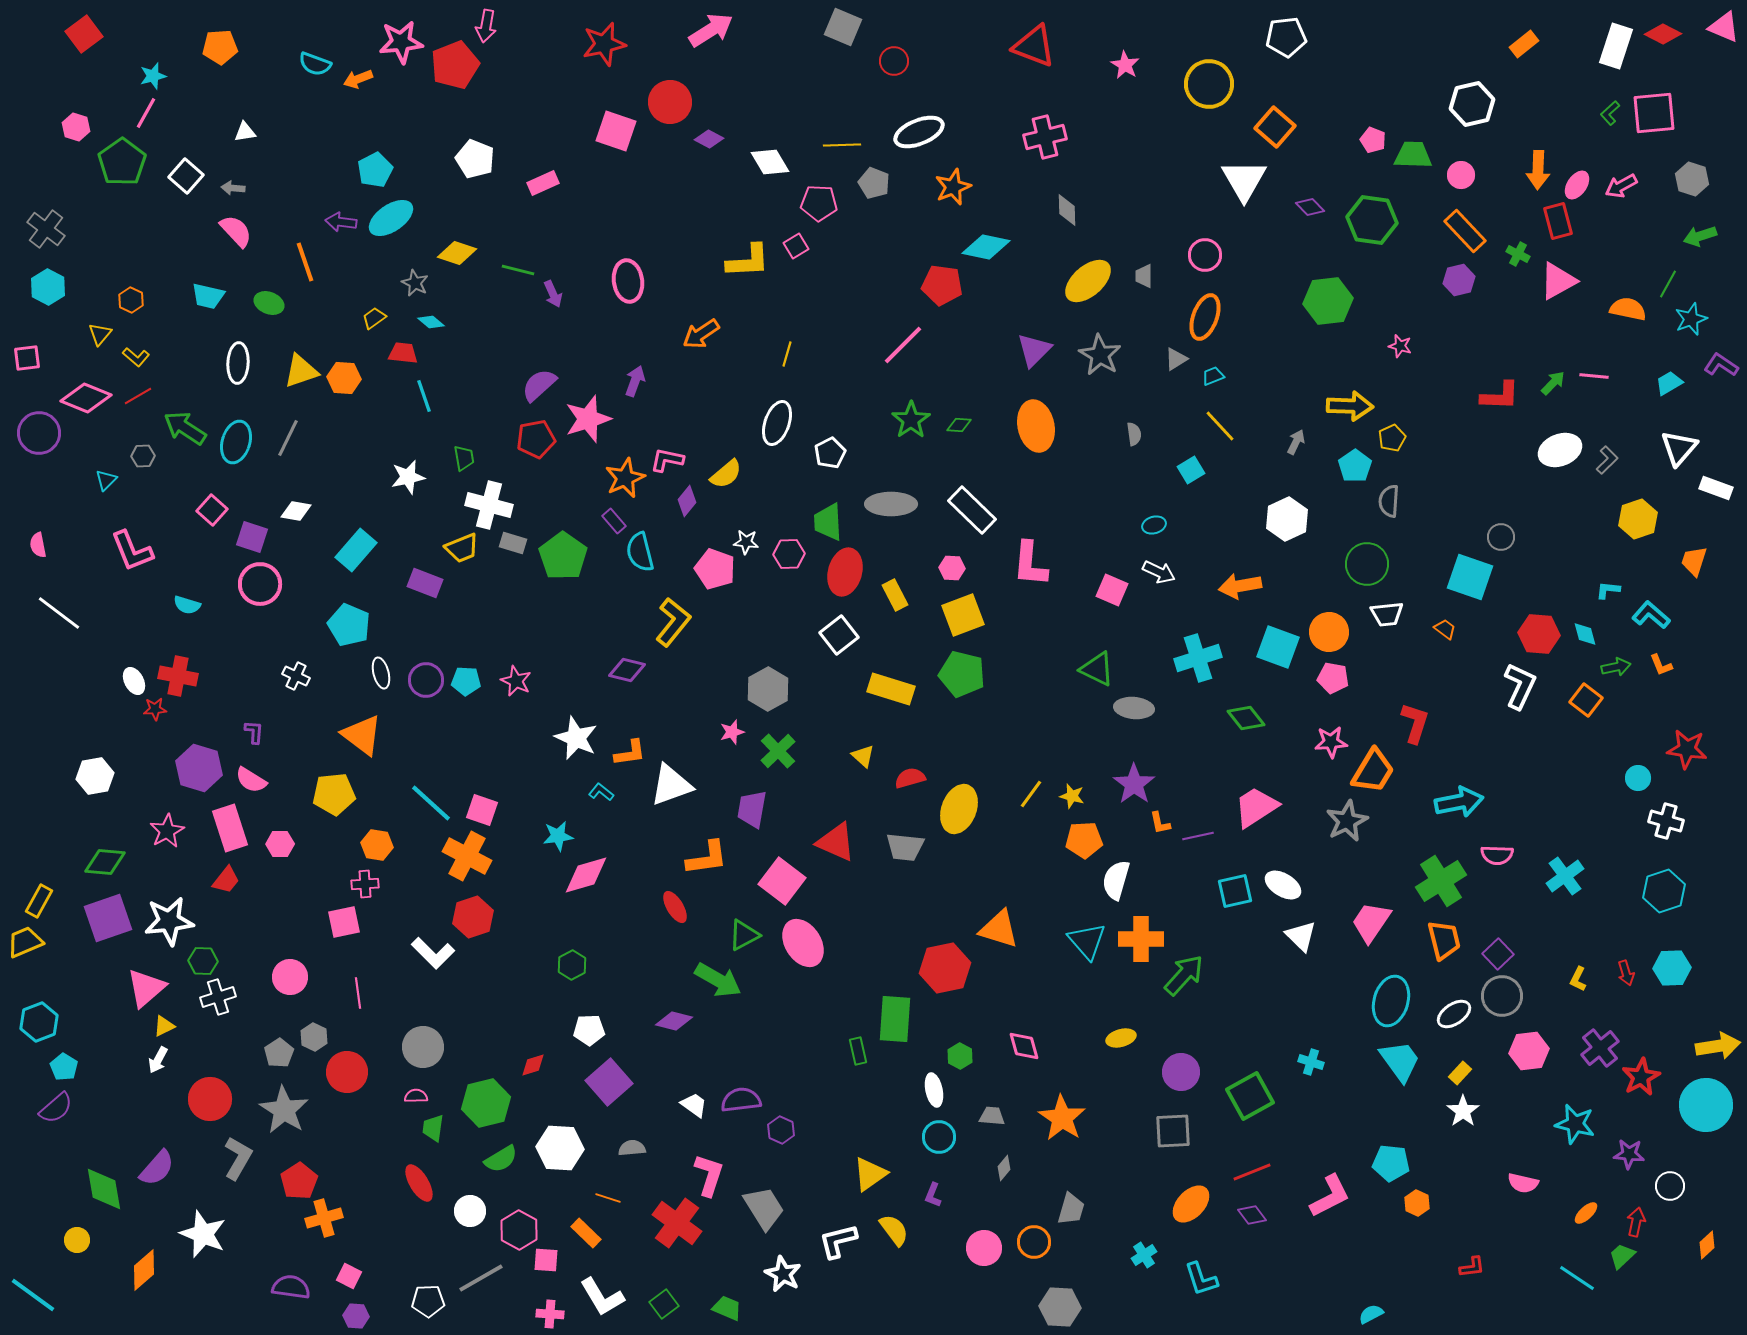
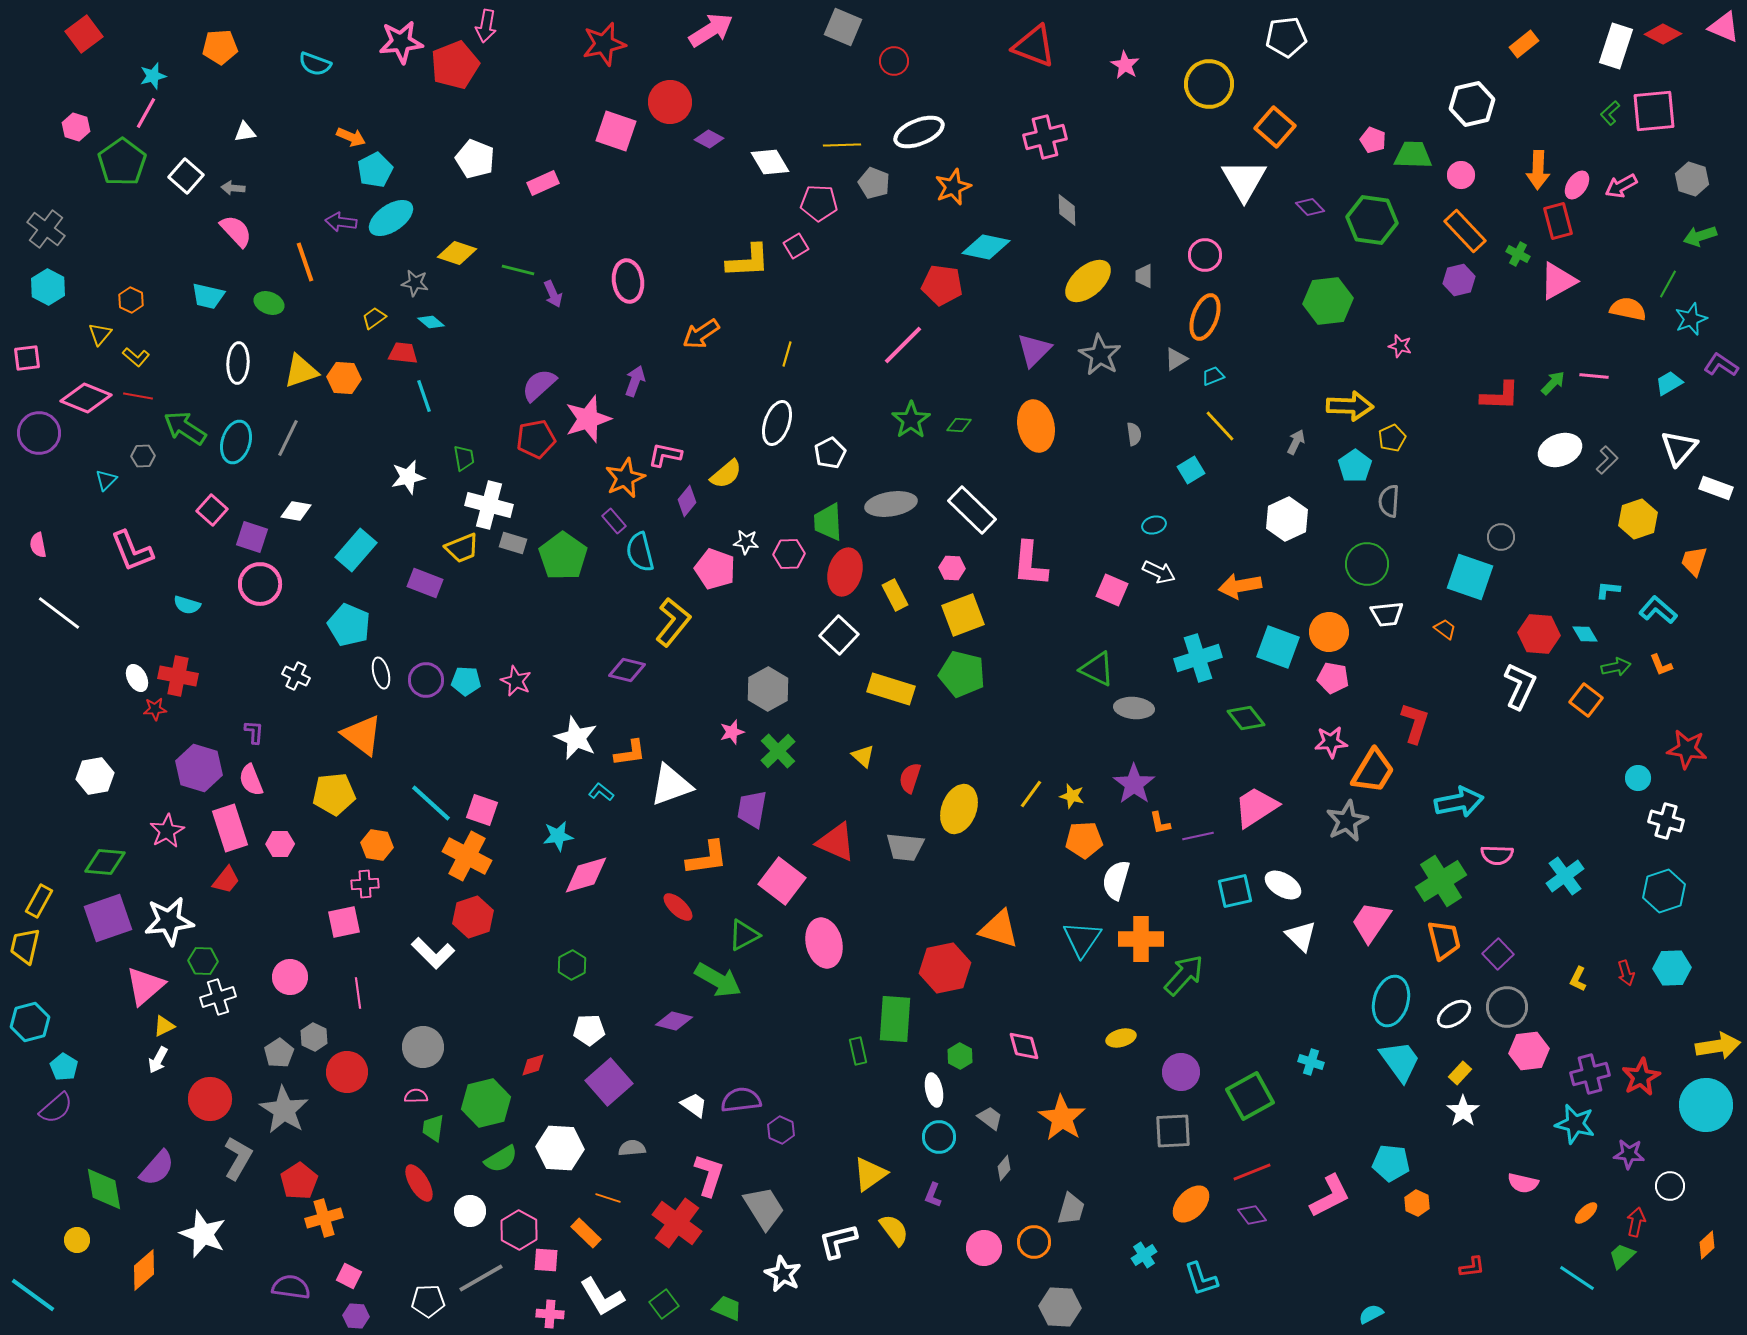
orange arrow at (358, 79): moved 7 px left, 58 px down; rotated 136 degrees counterclockwise
pink square at (1654, 113): moved 2 px up
gray star at (415, 283): rotated 16 degrees counterclockwise
red line at (138, 396): rotated 40 degrees clockwise
pink L-shape at (667, 460): moved 2 px left, 5 px up
gray ellipse at (891, 504): rotated 9 degrees counterclockwise
cyan L-shape at (1651, 615): moved 7 px right, 5 px up
cyan diamond at (1585, 634): rotated 16 degrees counterclockwise
white square at (839, 635): rotated 9 degrees counterclockwise
white ellipse at (134, 681): moved 3 px right, 3 px up
red semicircle at (910, 778): rotated 56 degrees counterclockwise
pink semicircle at (251, 780): rotated 36 degrees clockwise
red ellipse at (675, 907): moved 3 px right; rotated 16 degrees counterclockwise
cyan triangle at (1087, 941): moved 5 px left, 2 px up; rotated 15 degrees clockwise
yellow trapezoid at (25, 942): moved 4 px down; rotated 54 degrees counterclockwise
pink ellipse at (803, 943): moved 21 px right; rotated 18 degrees clockwise
pink triangle at (146, 988): moved 1 px left, 2 px up
gray circle at (1502, 996): moved 5 px right, 11 px down
cyan hexagon at (39, 1022): moved 9 px left; rotated 6 degrees clockwise
purple cross at (1600, 1048): moved 10 px left, 26 px down; rotated 24 degrees clockwise
gray trapezoid at (992, 1116): moved 2 px left, 2 px down; rotated 32 degrees clockwise
